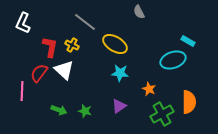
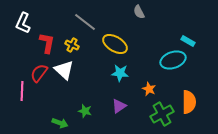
red L-shape: moved 3 px left, 4 px up
green arrow: moved 1 px right, 13 px down
